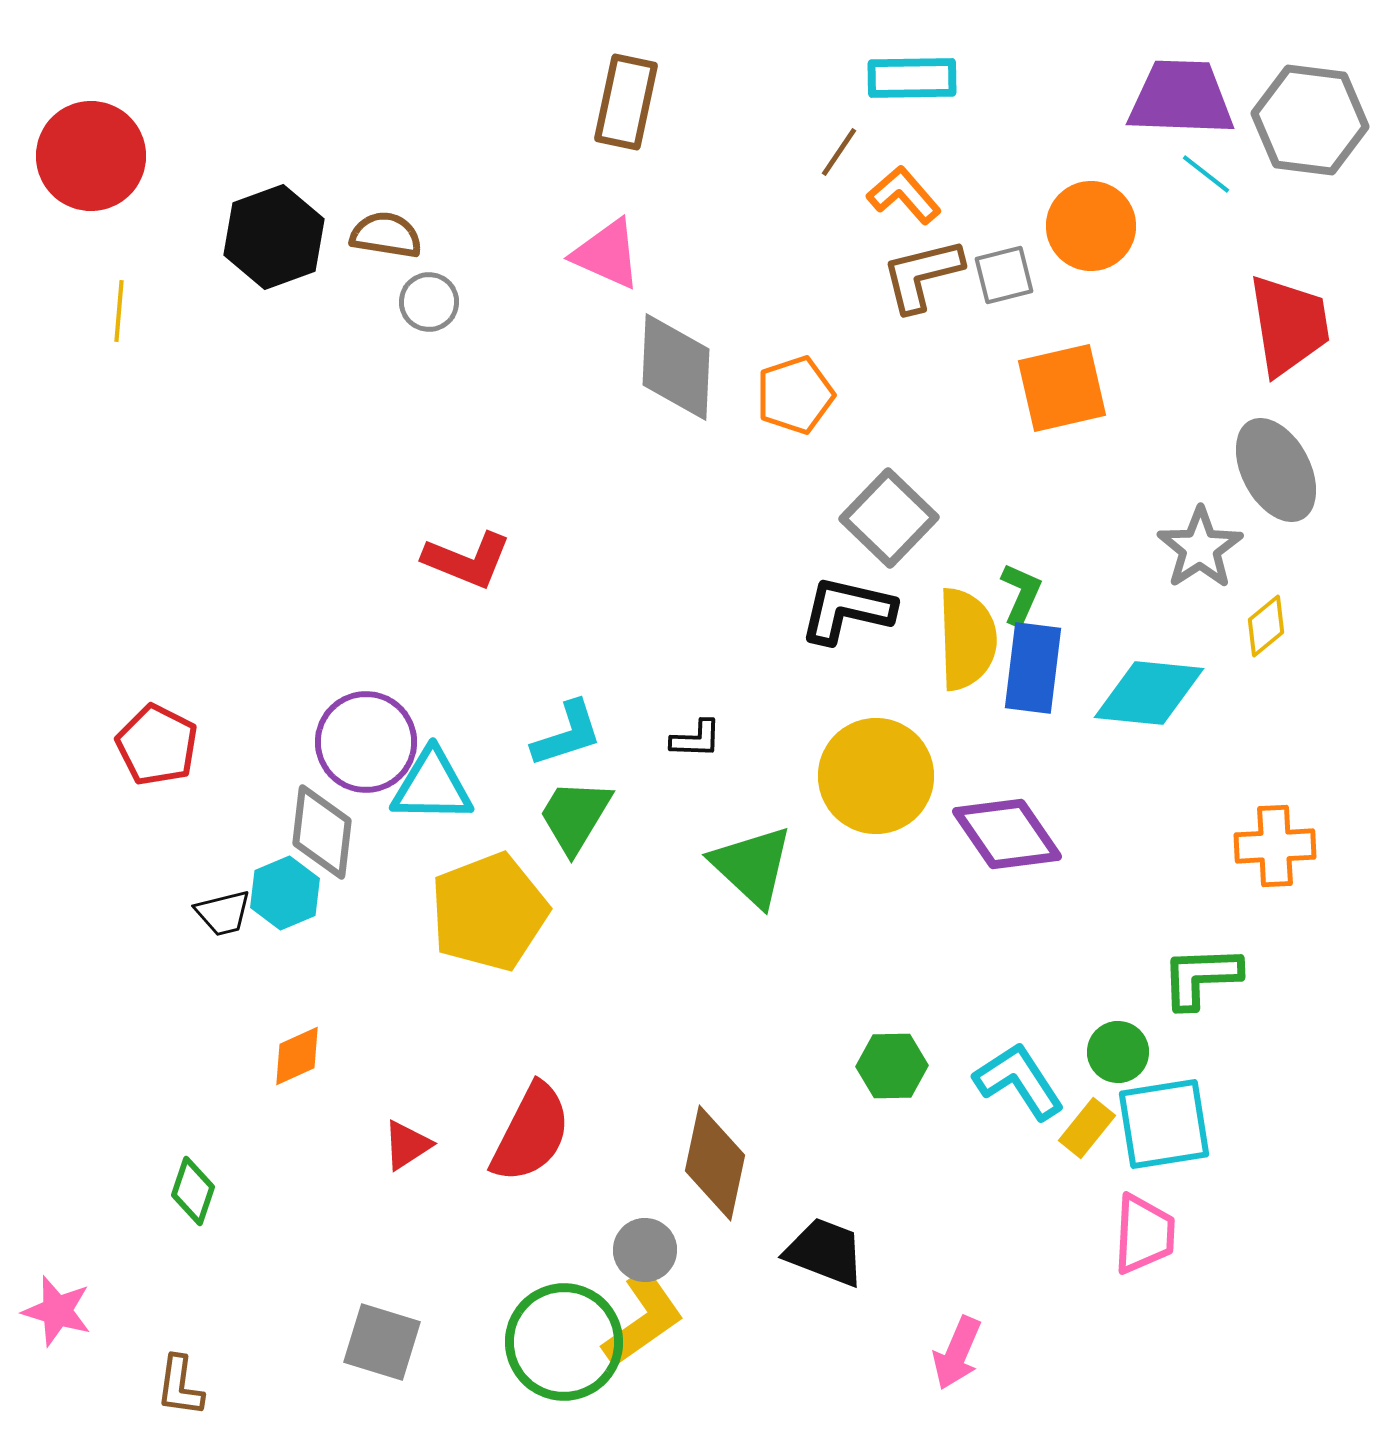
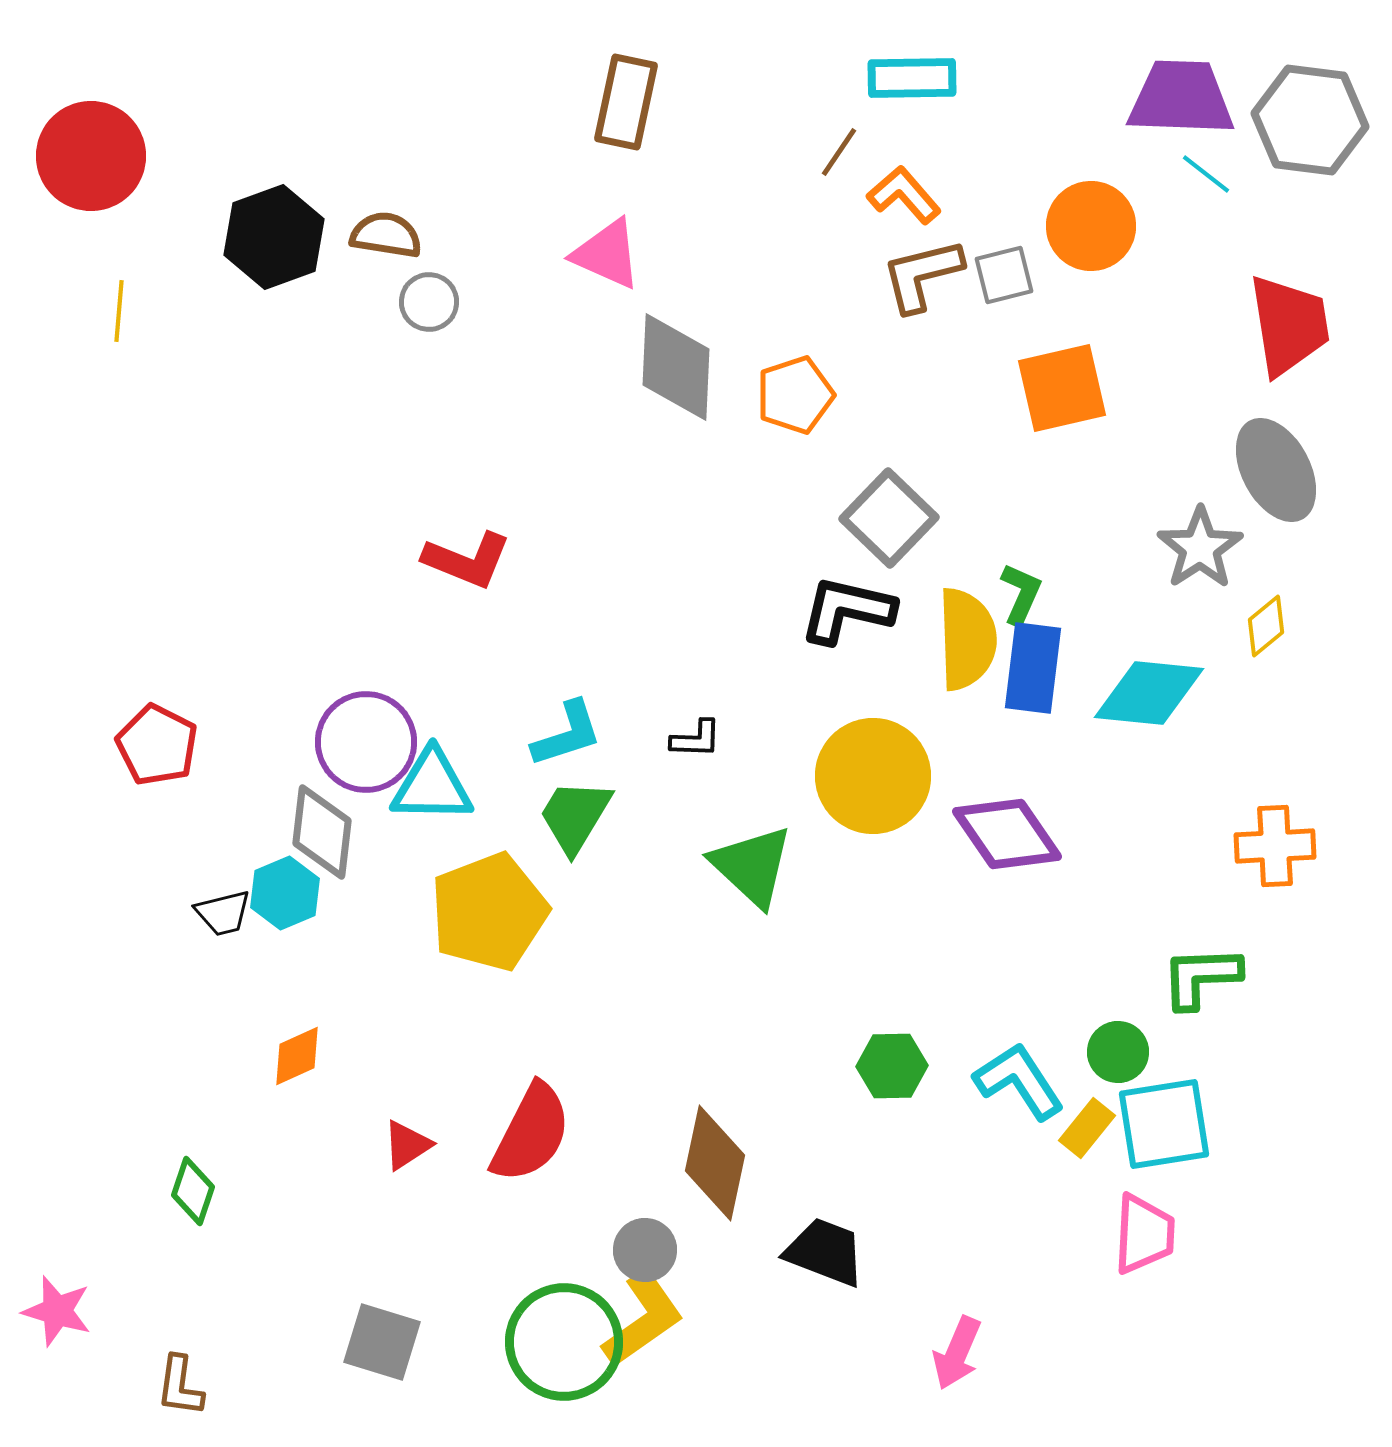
yellow circle at (876, 776): moved 3 px left
